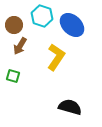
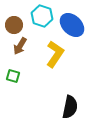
yellow L-shape: moved 1 px left, 3 px up
black semicircle: rotated 85 degrees clockwise
